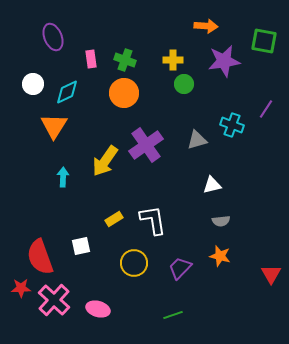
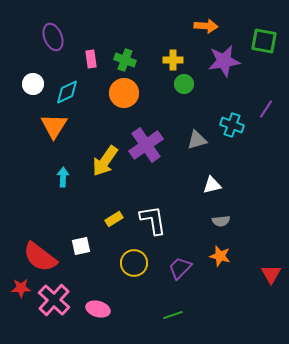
red semicircle: rotated 33 degrees counterclockwise
